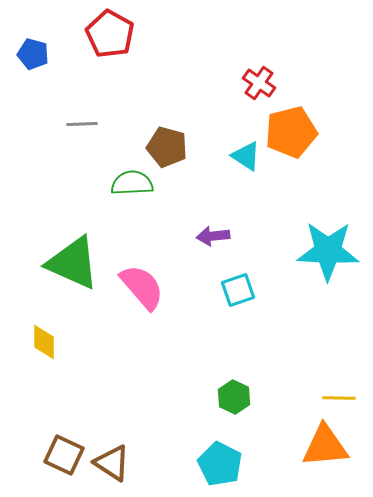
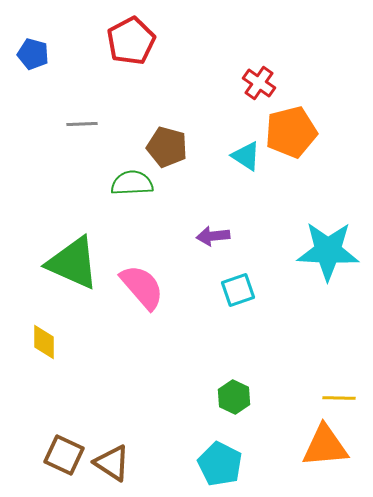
red pentagon: moved 21 px right, 7 px down; rotated 15 degrees clockwise
